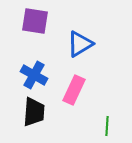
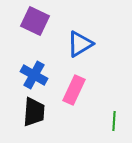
purple square: rotated 16 degrees clockwise
green line: moved 7 px right, 5 px up
